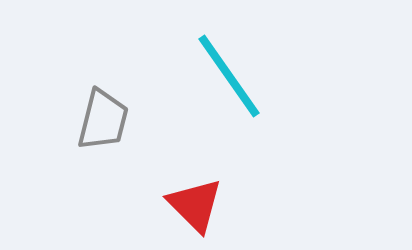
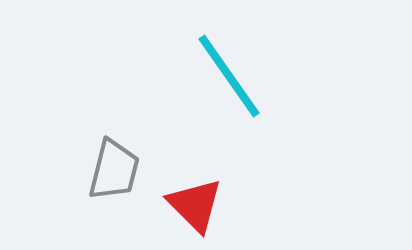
gray trapezoid: moved 11 px right, 50 px down
